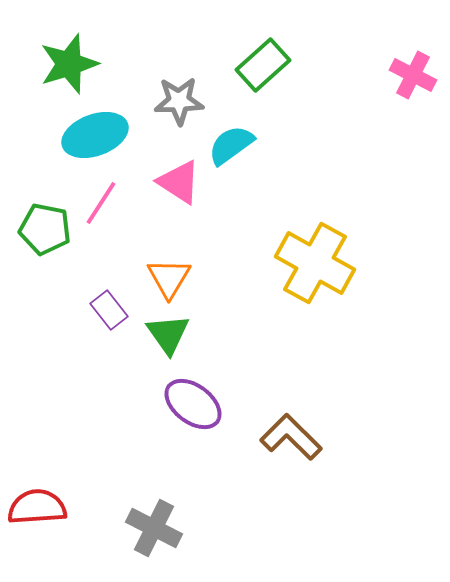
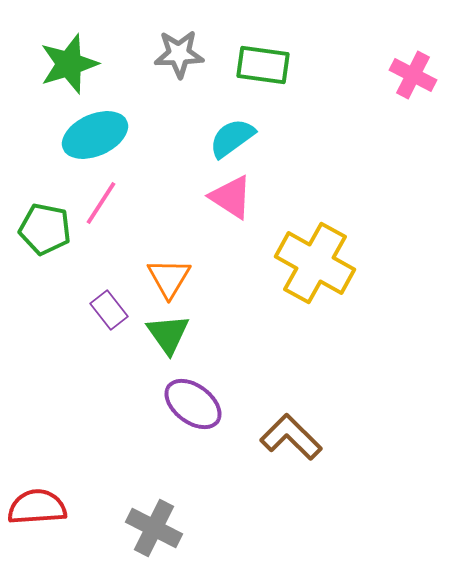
green rectangle: rotated 50 degrees clockwise
gray star: moved 47 px up
cyan ellipse: rotated 4 degrees counterclockwise
cyan semicircle: moved 1 px right, 7 px up
pink triangle: moved 52 px right, 15 px down
